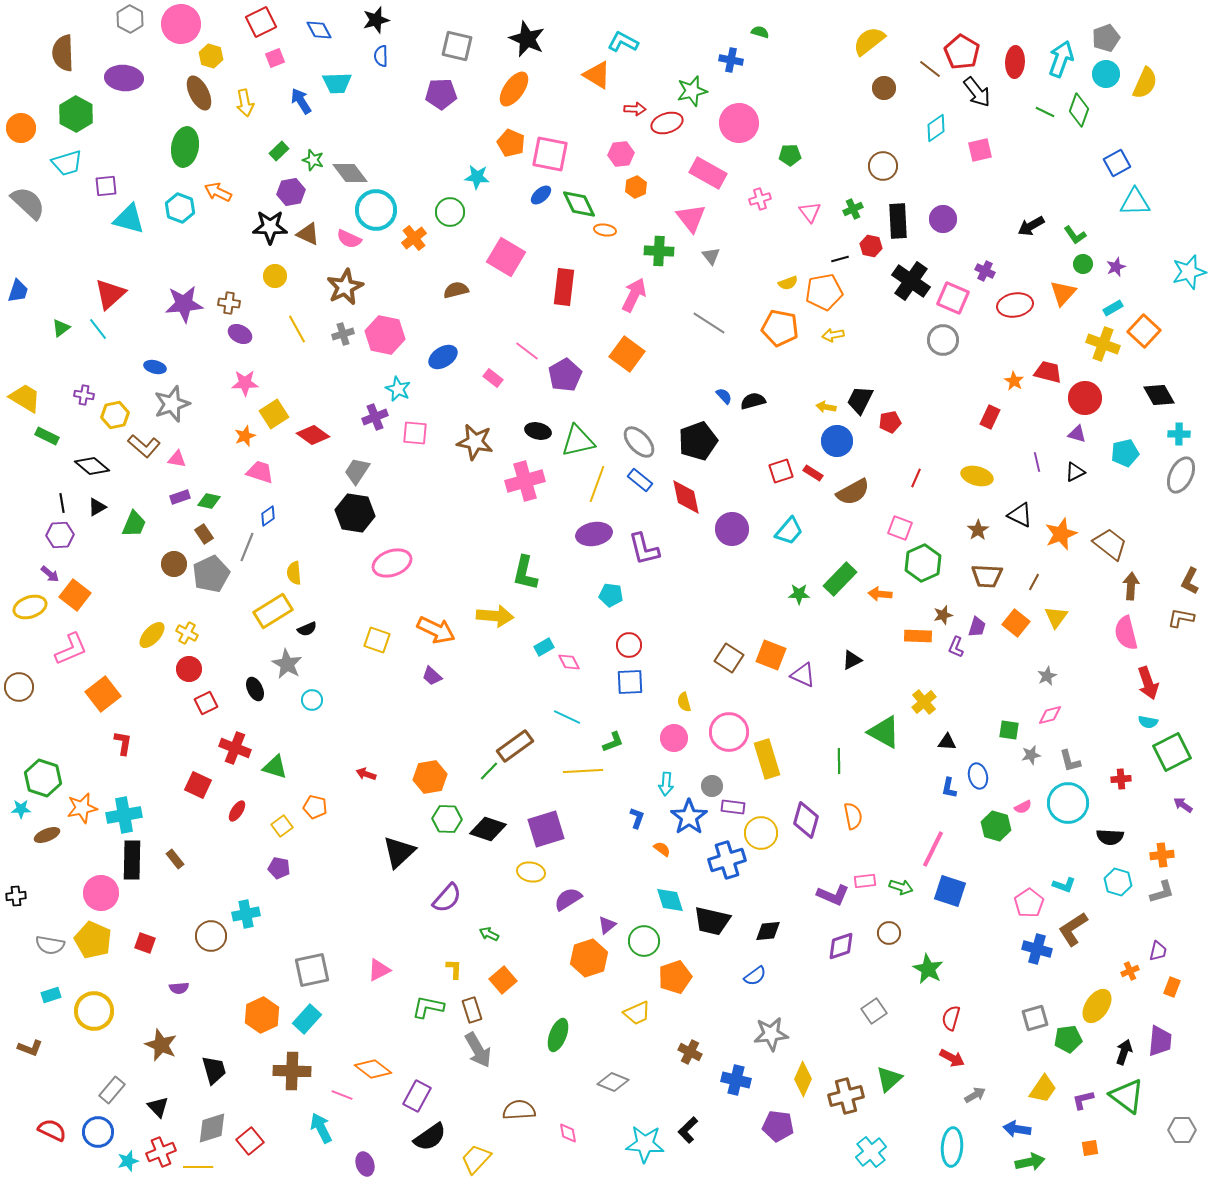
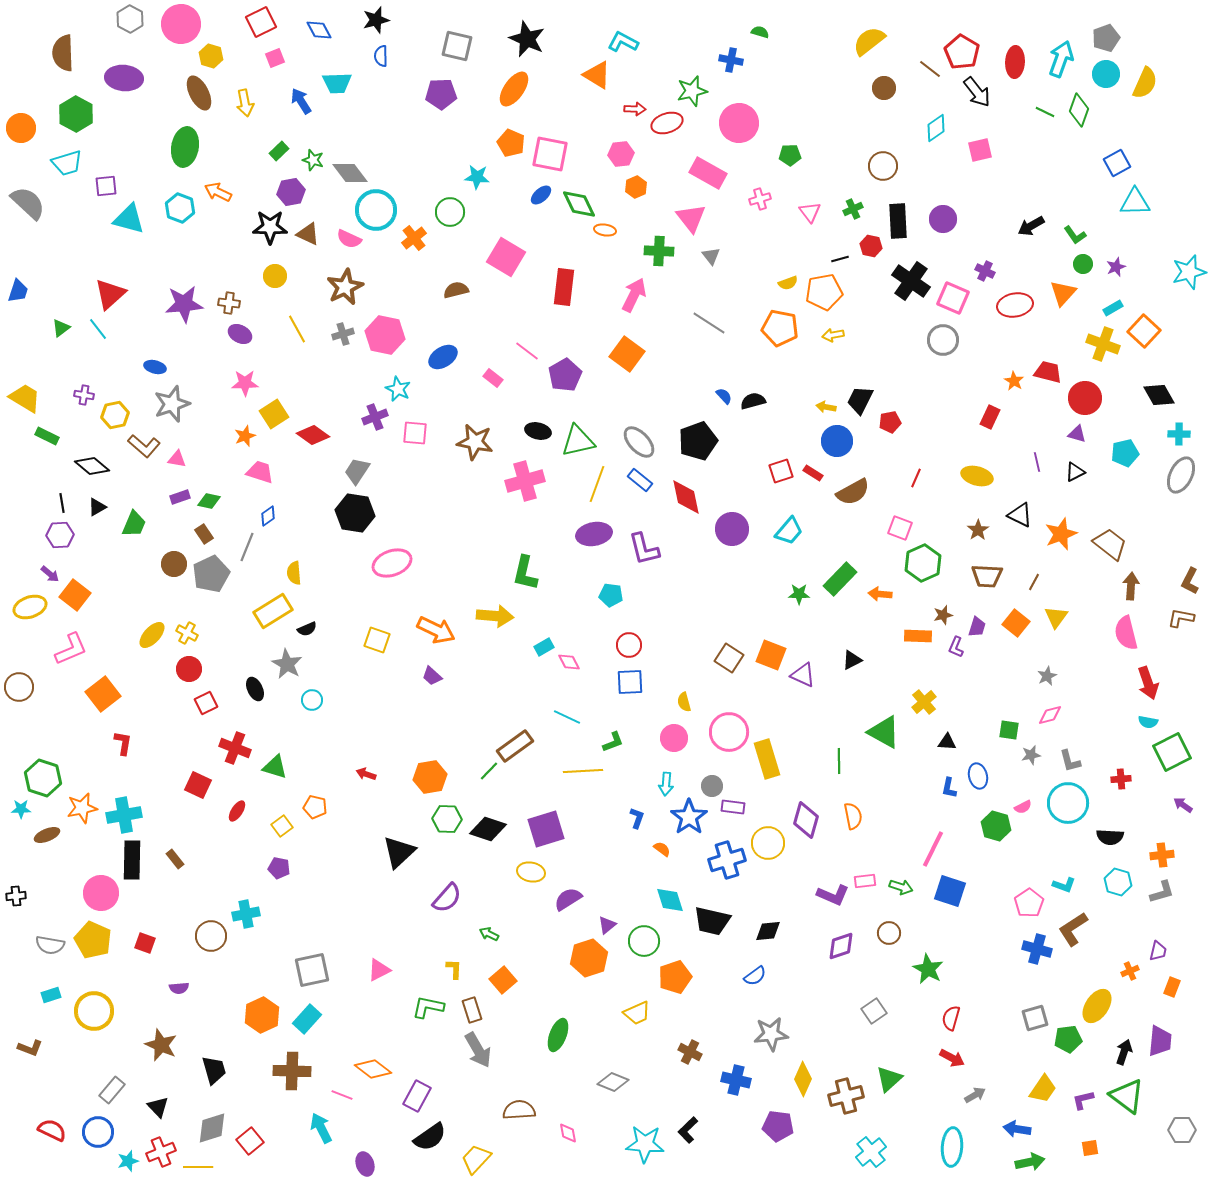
yellow circle at (761, 833): moved 7 px right, 10 px down
